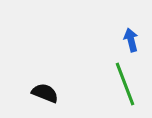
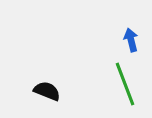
black semicircle: moved 2 px right, 2 px up
